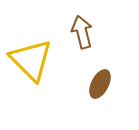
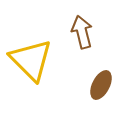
brown ellipse: moved 1 px right, 1 px down
